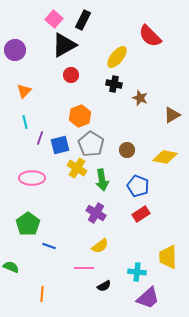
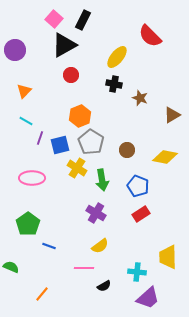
cyan line: moved 1 px right, 1 px up; rotated 48 degrees counterclockwise
gray pentagon: moved 2 px up
orange line: rotated 35 degrees clockwise
